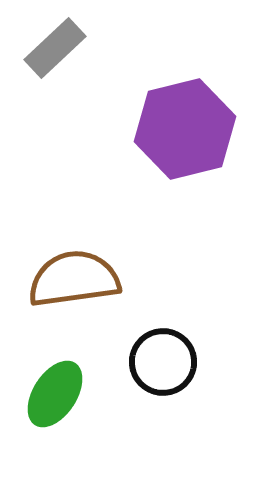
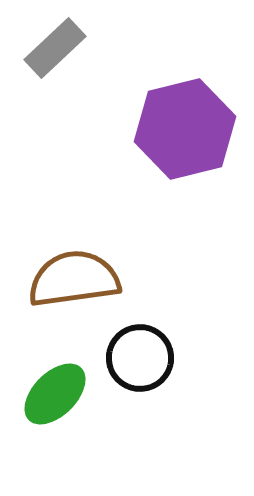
black circle: moved 23 px left, 4 px up
green ellipse: rotated 12 degrees clockwise
